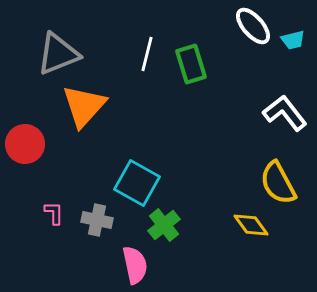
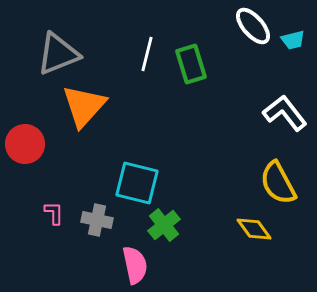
cyan square: rotated 15 degrees counterclockwise
yellow diamond: moved 3 px right, 4 px down
